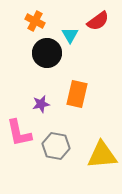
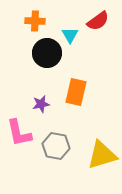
orange cross: rotated 24 degrees counterclockwise
orange rectangle: moved 1 px left, 2 px up
yellow triangle: rotated 12 degrees counterclockwise
